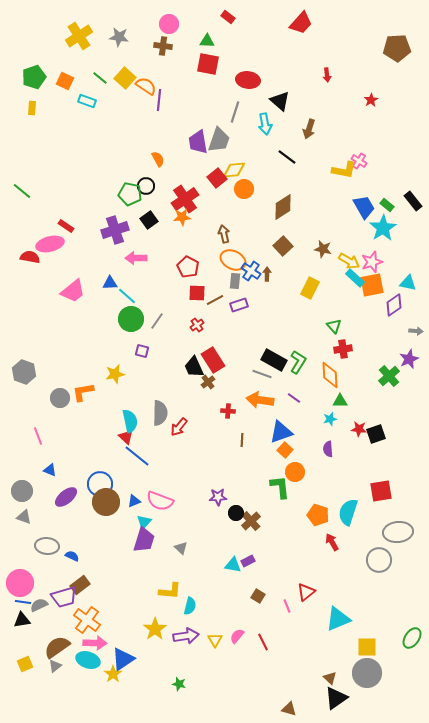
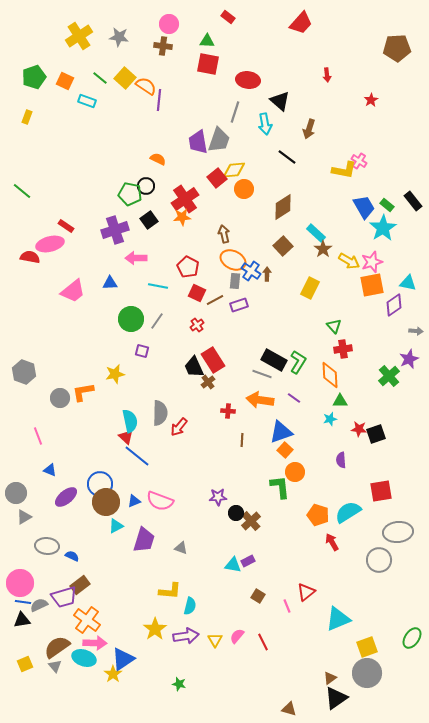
yellow rectangle at (32, 108): moved 5 px left, 9 px down; rotated 16 degrees clockwise
orange semicircle at (158, 159): rotated 35 degrees counterclockwise
brown star at (323, 249): rotated 24 degrees clockwise
cyan rectangle at (355, 278): moved 39 px left, 45 px up
red square at (197, 293): rotated 24 degrees clockwise
cyan line at (127, 296): moved 31 px right, 10 px up; rotated 30 degrees counterclockwise
purple semicircle at (328, 449): moved 13 px right, 11 px down
gray circle at (22, 491): moved 6 px left, 2 px down
cyan semicircle at (348, 512): rotated 40 degrees clockwise
gray triangle at (24, 517): rotated 49 degrees counterclockwise
cyan triangle at (144, 522): moved 28 px left, 4 px down; rotated 21 degrees clockwise
gray triangle at (181, 548): rotated 24 degrees counterclockwise
yellow square at (367, 647): rotated 20 degrees counterclockwise
cyan ellipse at (88, 660): moved 4 px left, 2 px up
gray triangle at (55, 666): rotated 32 degrees counterclockwise
brown triangle at (330, 678): rotated 40 degrees clockwise
